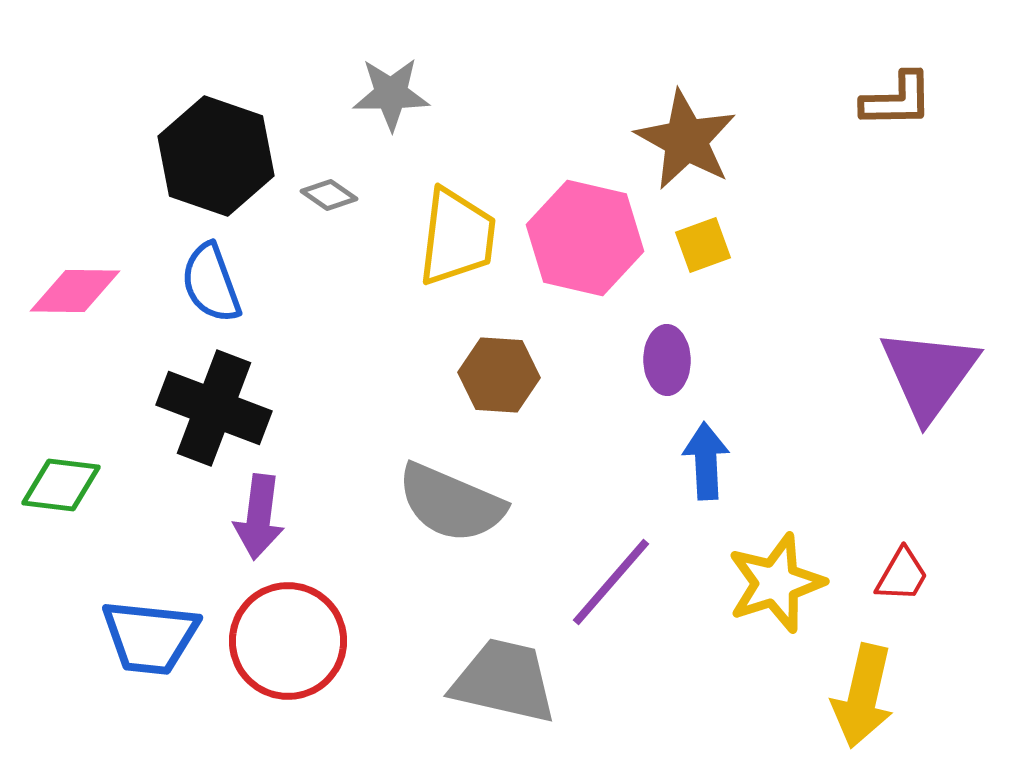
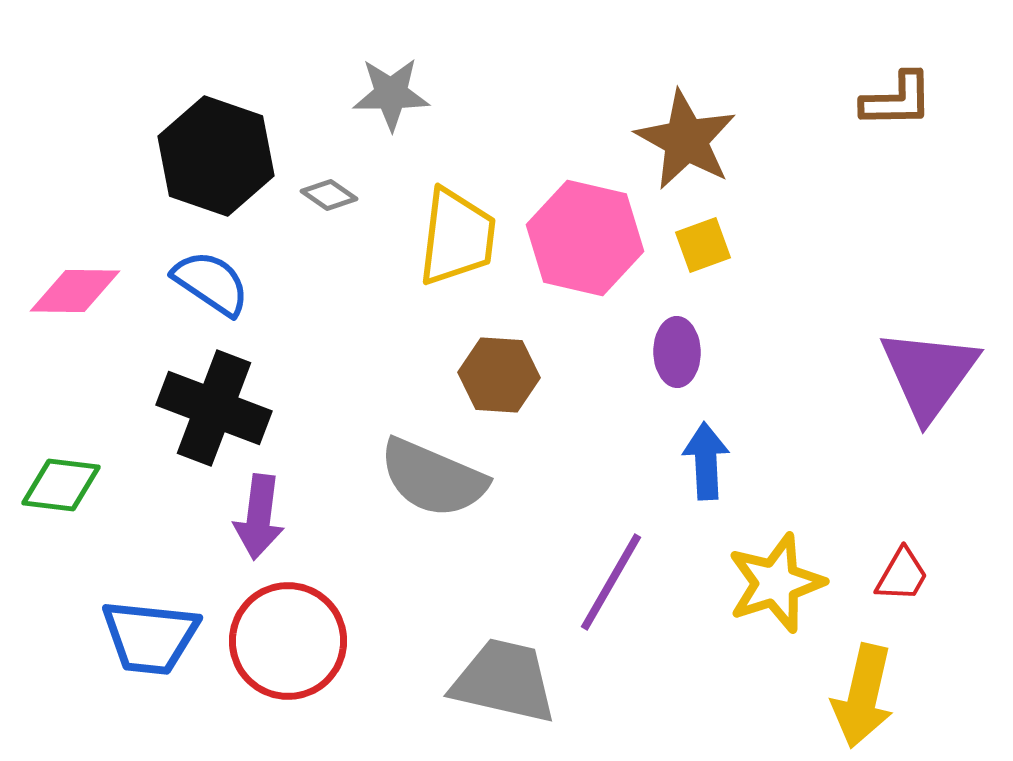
blue semicircle: rotated 144 degrees clockwise
purple ellipse: moved 10 px right, 8 px up
gray semicircle: moved 18 px left, 25 px up
purple line: rotated 11 degrees counterclockwise
